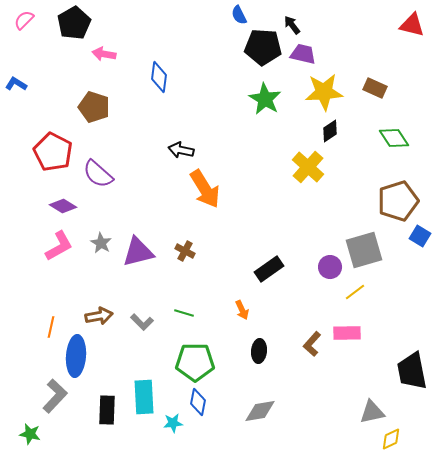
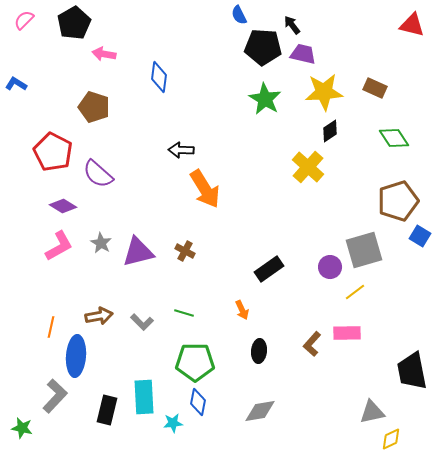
black arrow at (181, 150): rotated 10 degrees counterclockwise
black rectangle at (107, 410): rotated 12 degrees clockwise
green star at (30, 434): moved 8 px left, 6 px up
